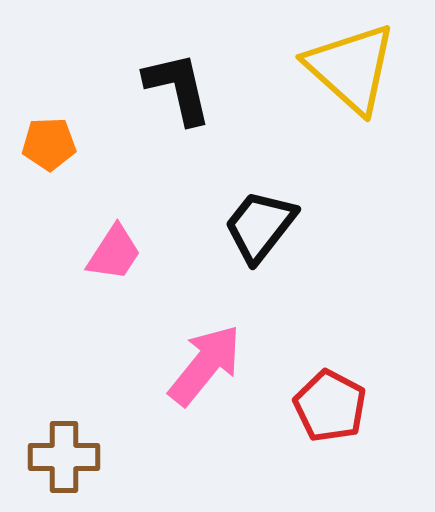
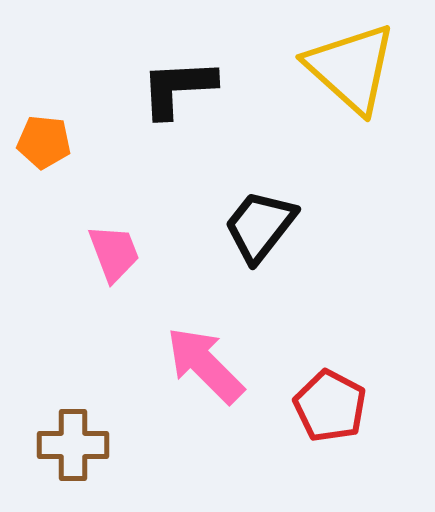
black L-shape: rotated 80 degrees counterclockwise
orange pentagon: moved 5 px left, 2 px up; rotated 8 degrees clockwise
pink trapezoid: rotated 54 degrees counterclockwise
pink arrow: rotated 84 degrees counterclockwise
brown cross: moved 9 px right, 12 px up
